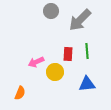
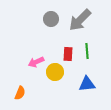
gray circle: moved 8 px down
